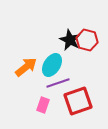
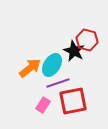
black star: moved 4 px right, 11 px down
orange arrow: moved 4 px right, 1 px down
red square: moved 5 px left; rotated 8 degrees clockwise
pink rectangle: rotated 14 degrees clockwise
